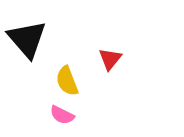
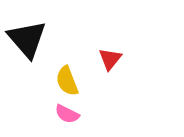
pink semicircle: moved 5 px right, 1 px up
